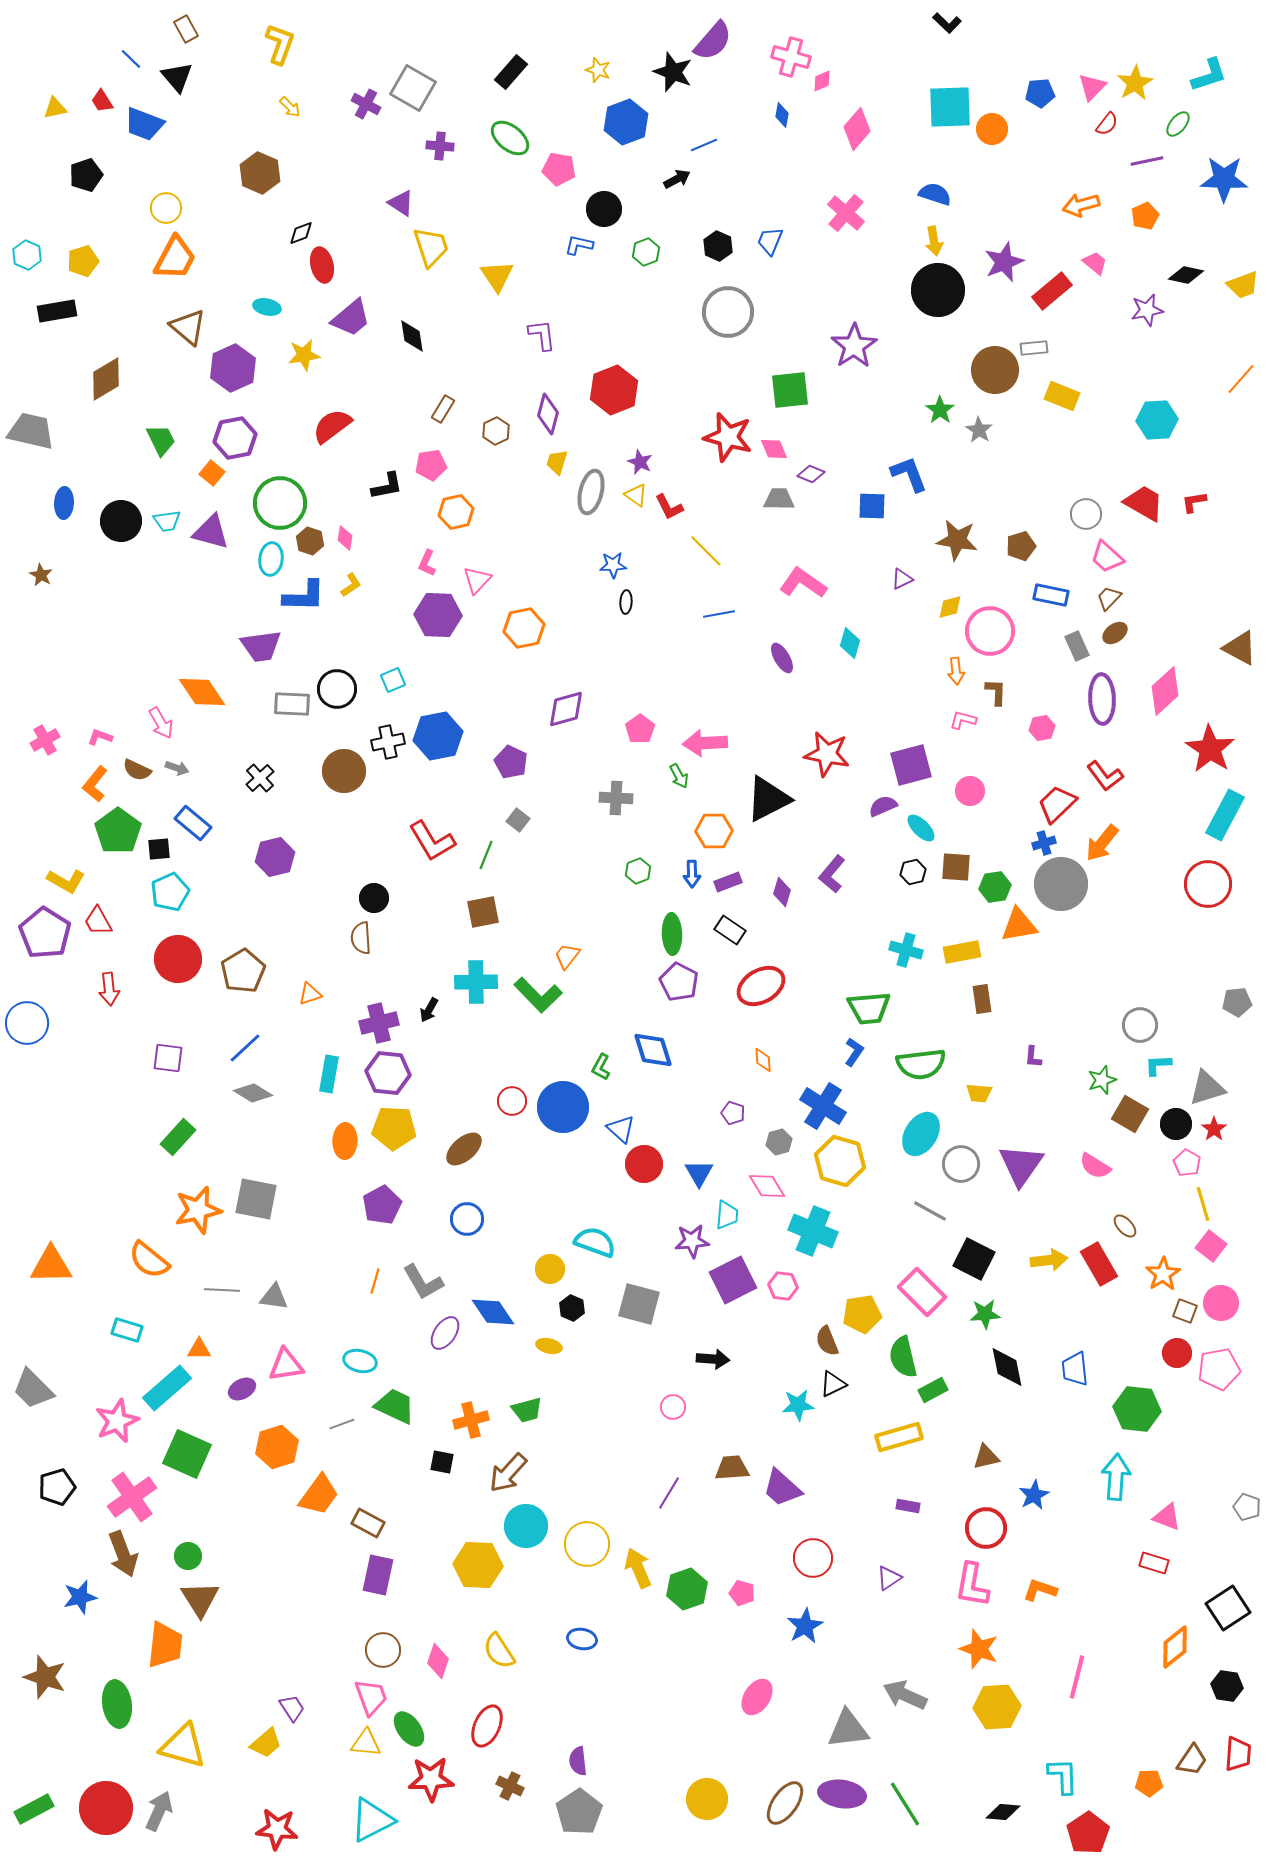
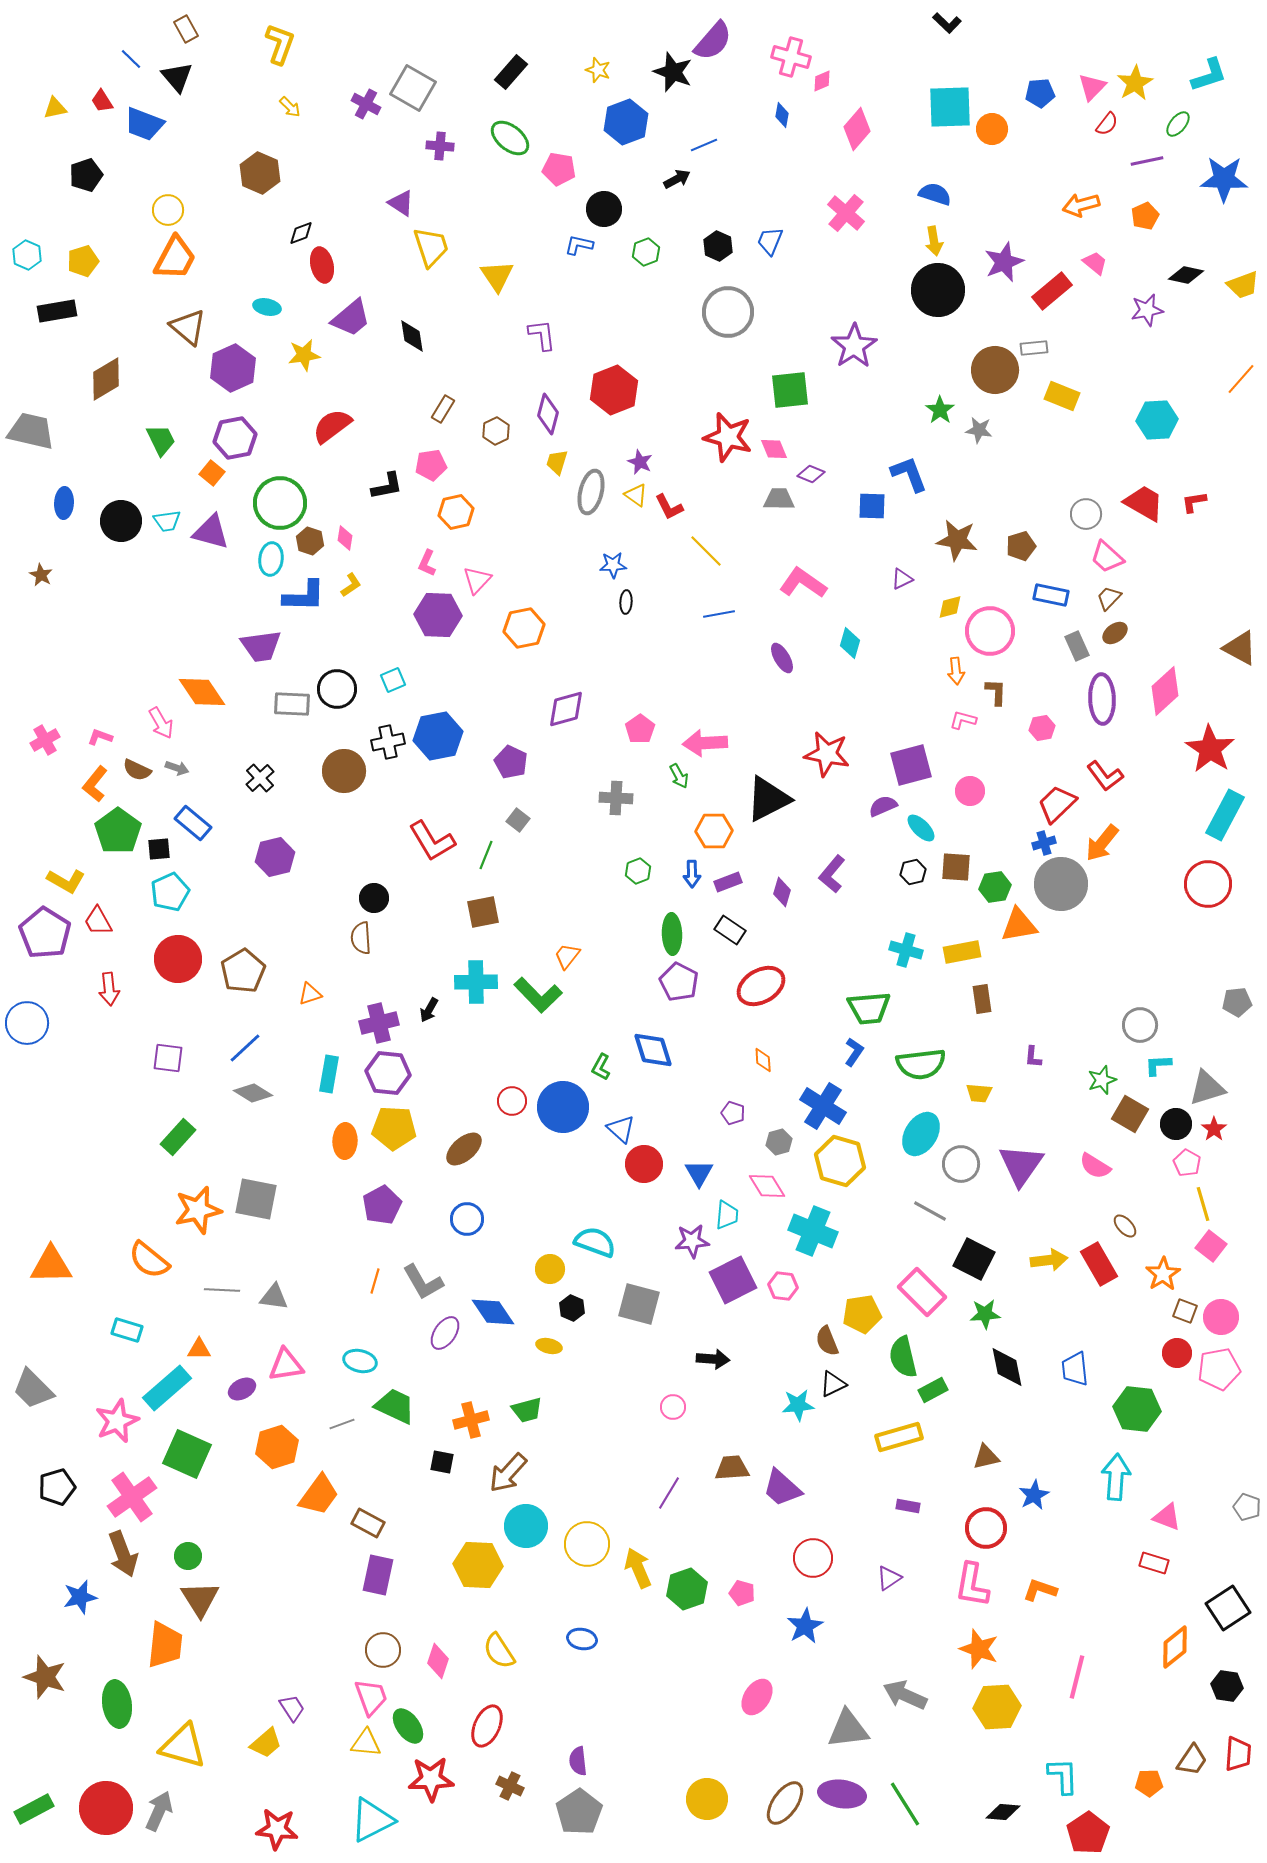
yellow circle at (166, 208): moved 2 px right, 2 px down
gray star at (979, 430): rotated 24 degrees counterclockwise
pink circle at (1221, 1303): moved 14 px down
green ellipse at (409, 1729): moved 1 px left, 3 px up
